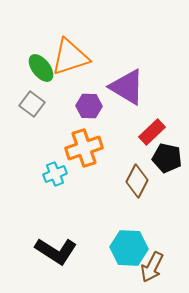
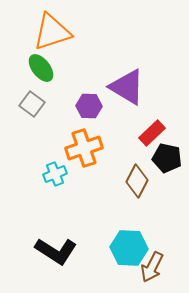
orange triangle: moved 18 px left, 25 px up
red rectangle: moved 1 px down
